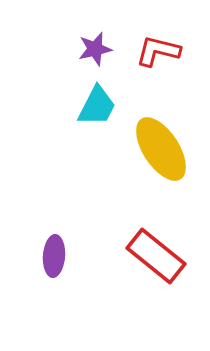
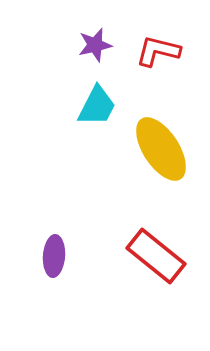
purple star: moved 4 px up
